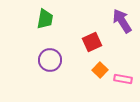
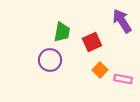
green trapezoid: moved 17 px right, 13 px down
